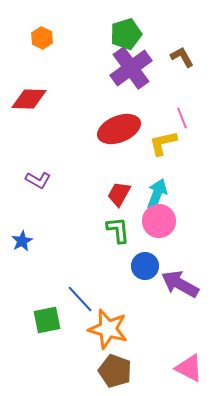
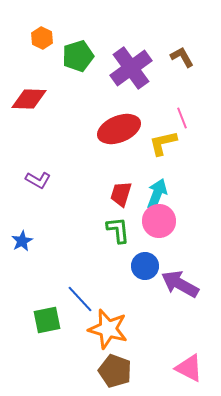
green pentagon: moved 48 px left, 22 px down
red trapezoid: moved 2 px right; rotated 12 degrees counterclockwise
